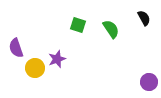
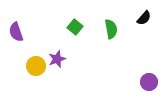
black semicircle: rotated 70 degrees clockwise
green square: moved 3 px left, 2 px down; rotated 21 degrees clockwise
green semicircle: rotated 24 degrees clockwise
purple semicircle: moved 16 px up
yellow circle: moved 1 px right, 2 px up
